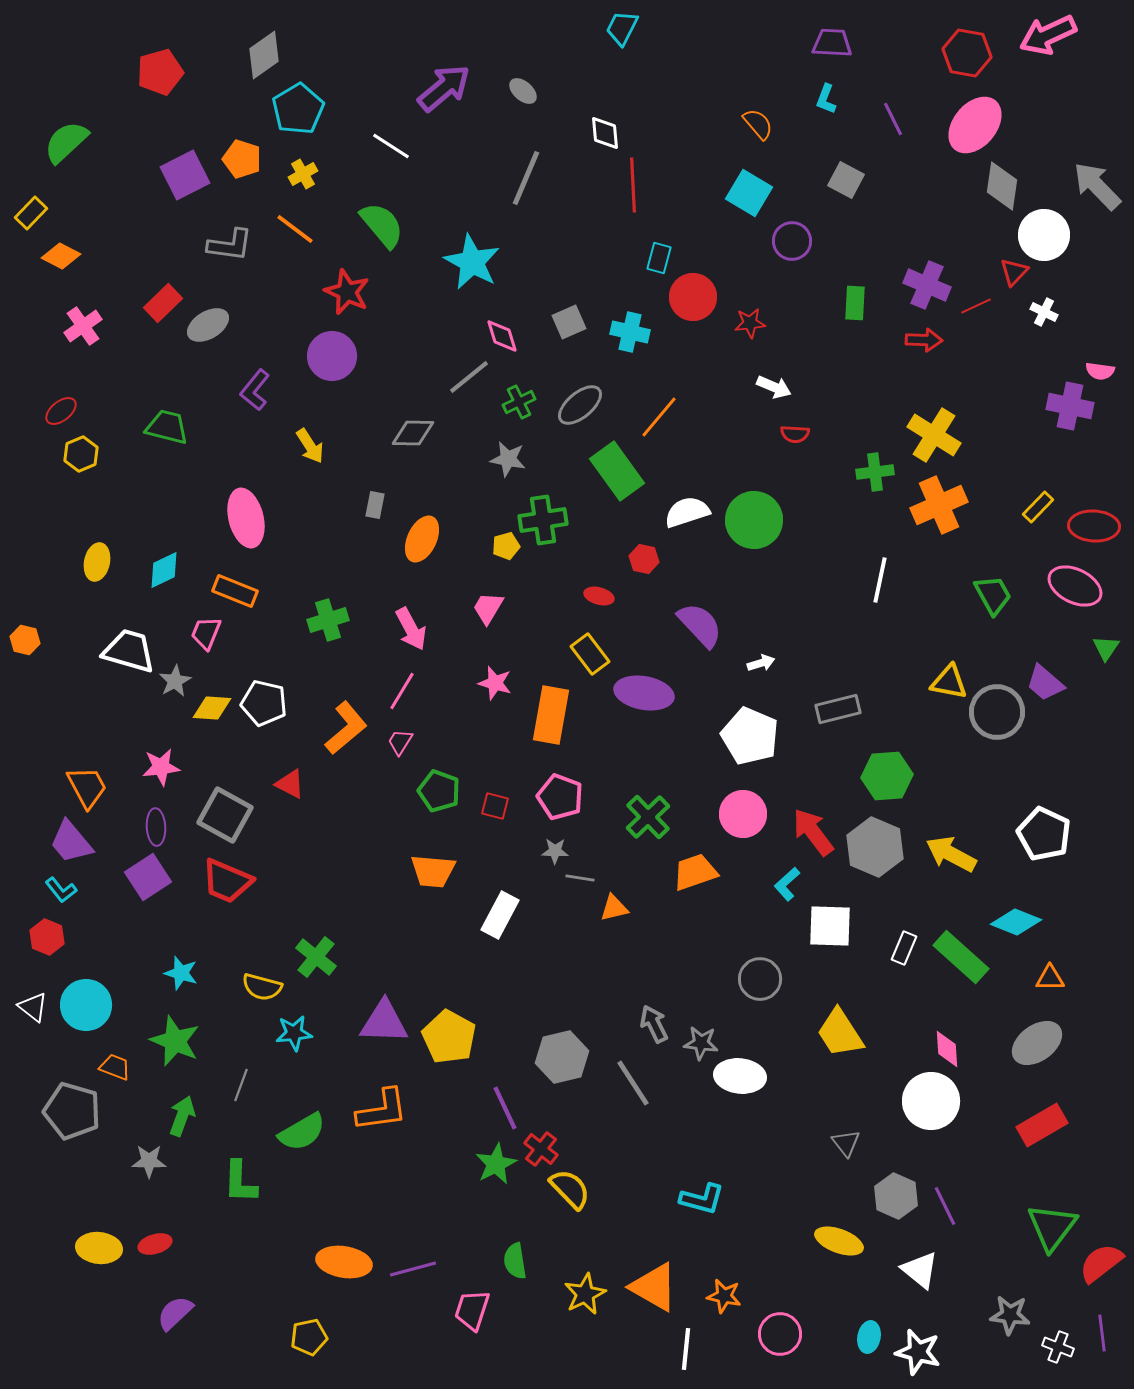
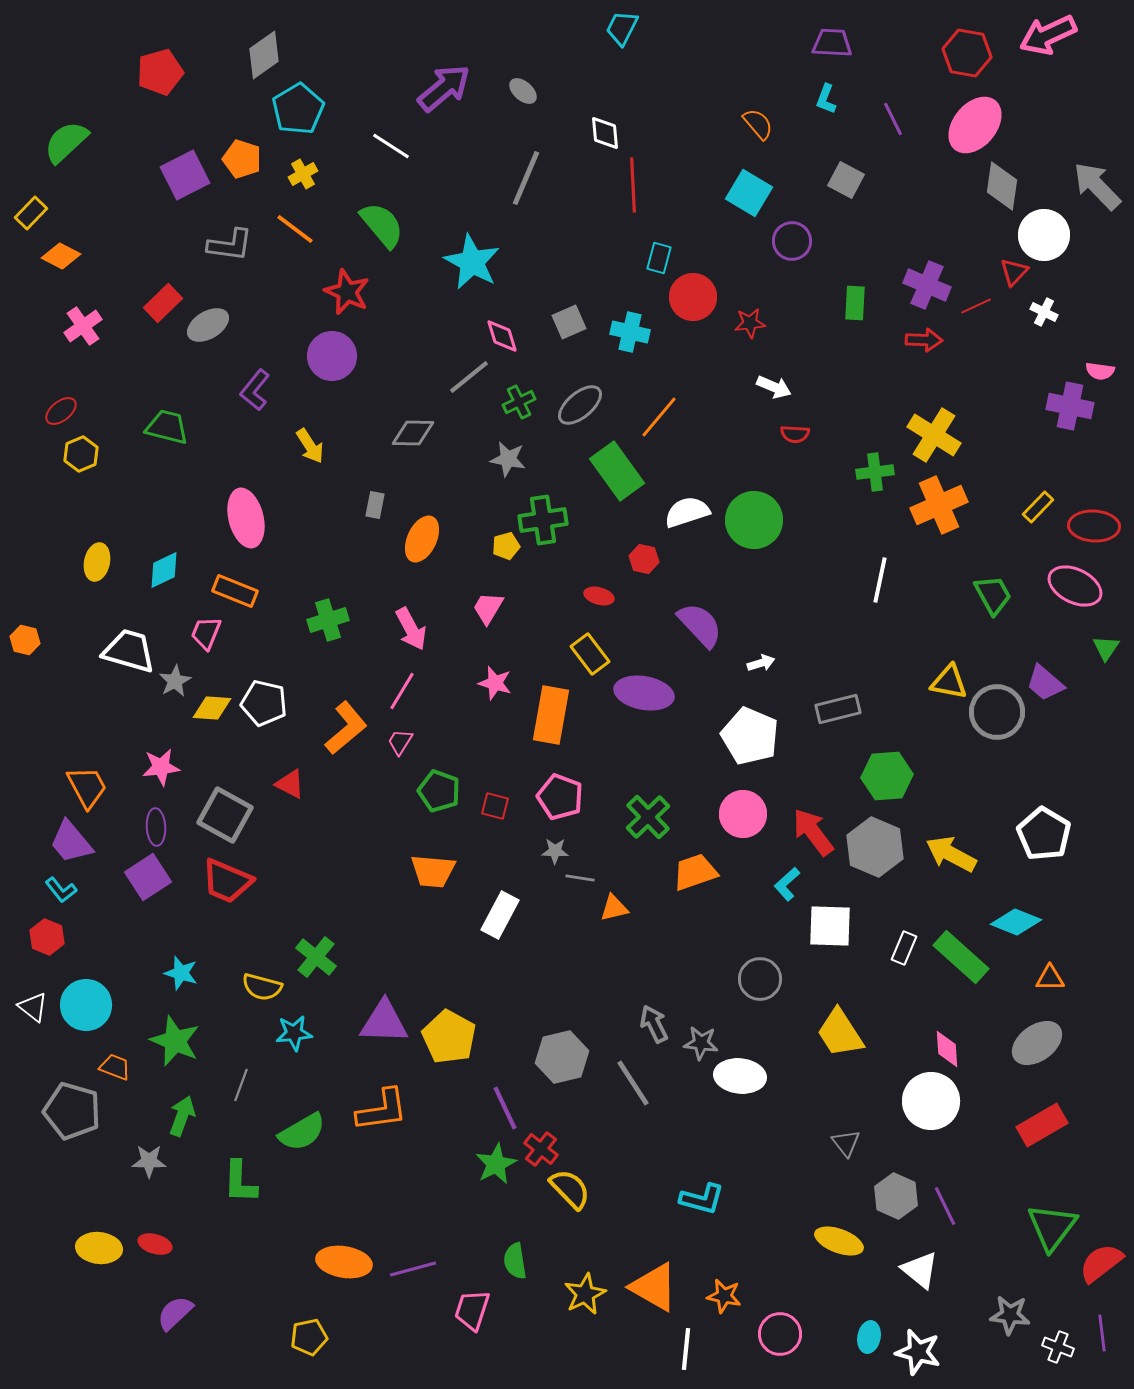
white pentagon at (1044, 834): rotated 6 degrees clockwise
red ellipse at (155, 1244): rotated 32 degrees clockwise
